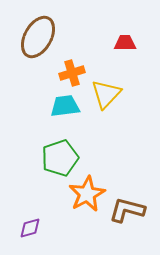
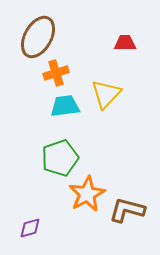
orange cross: moved 16 px left
